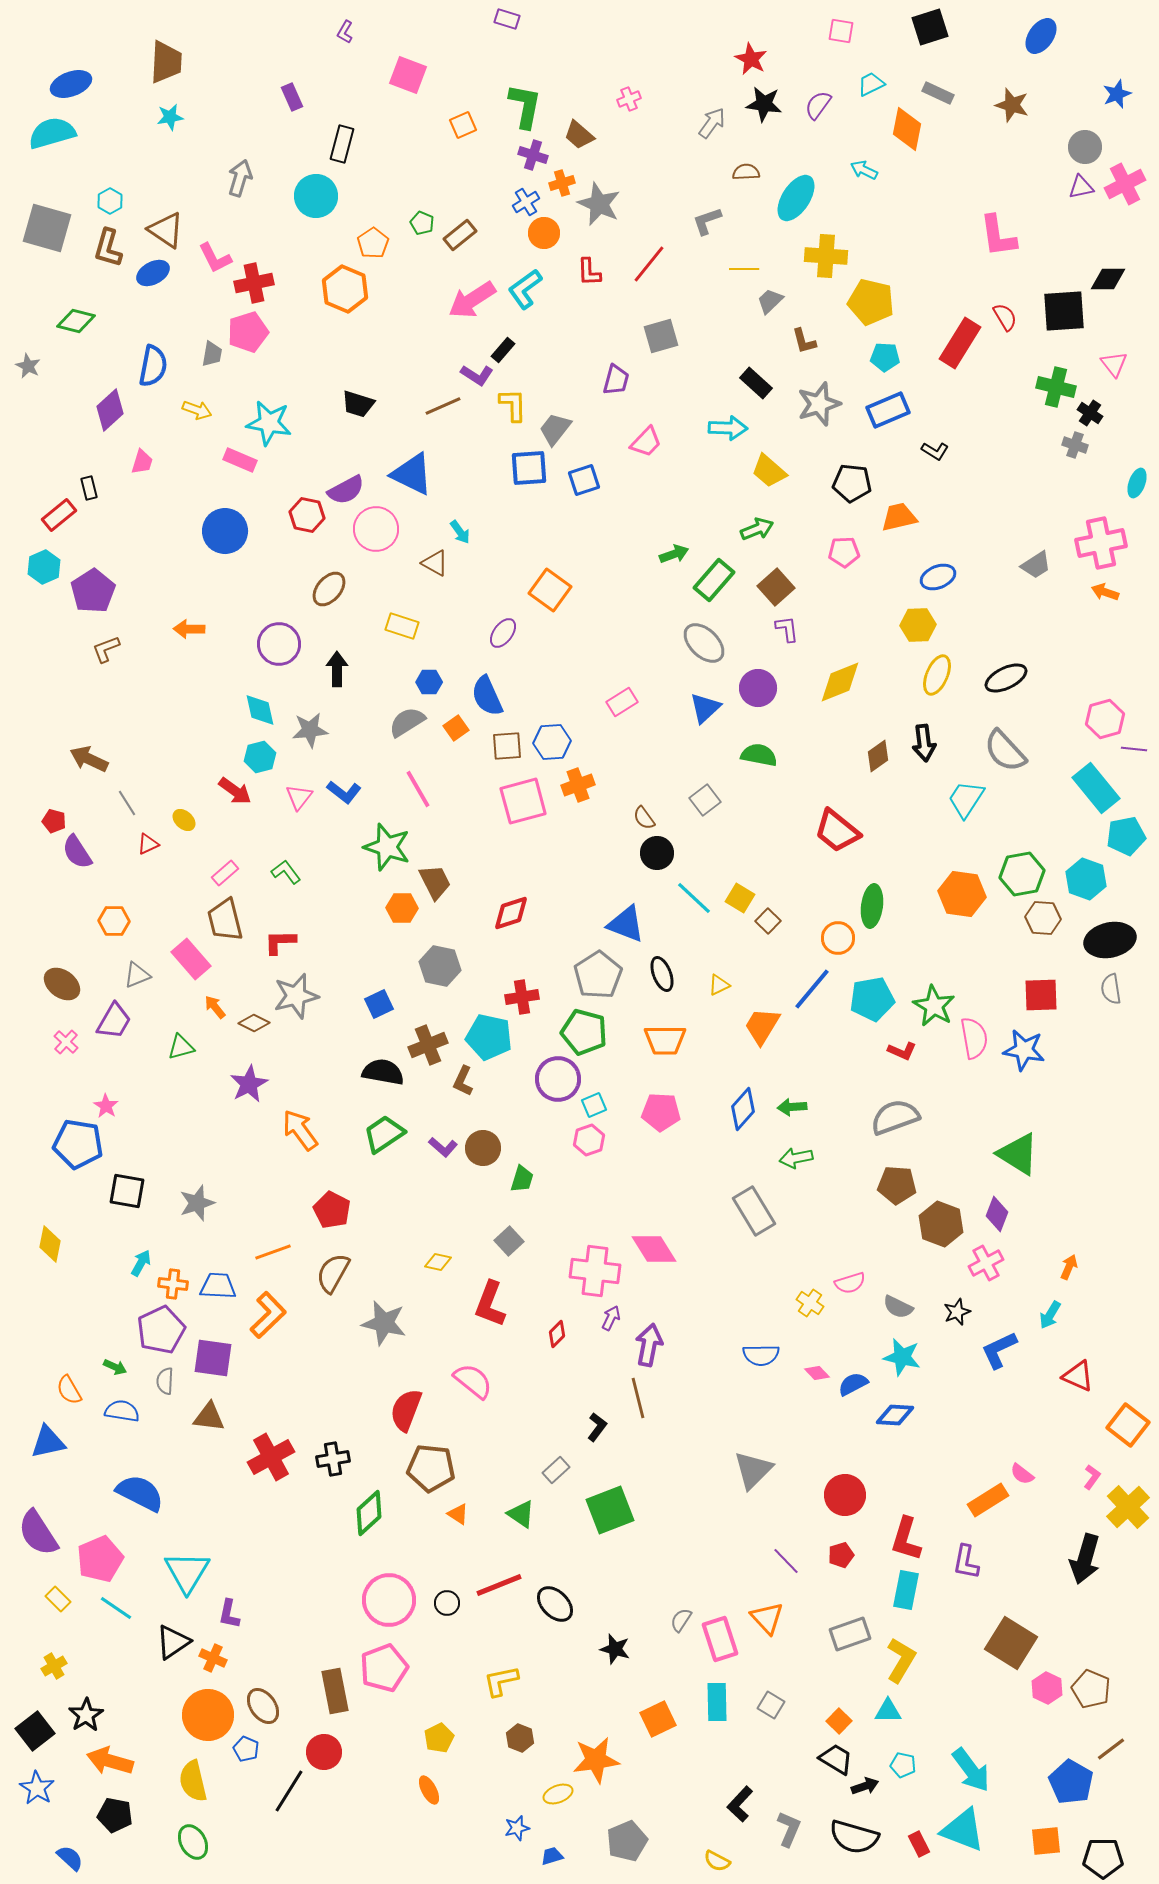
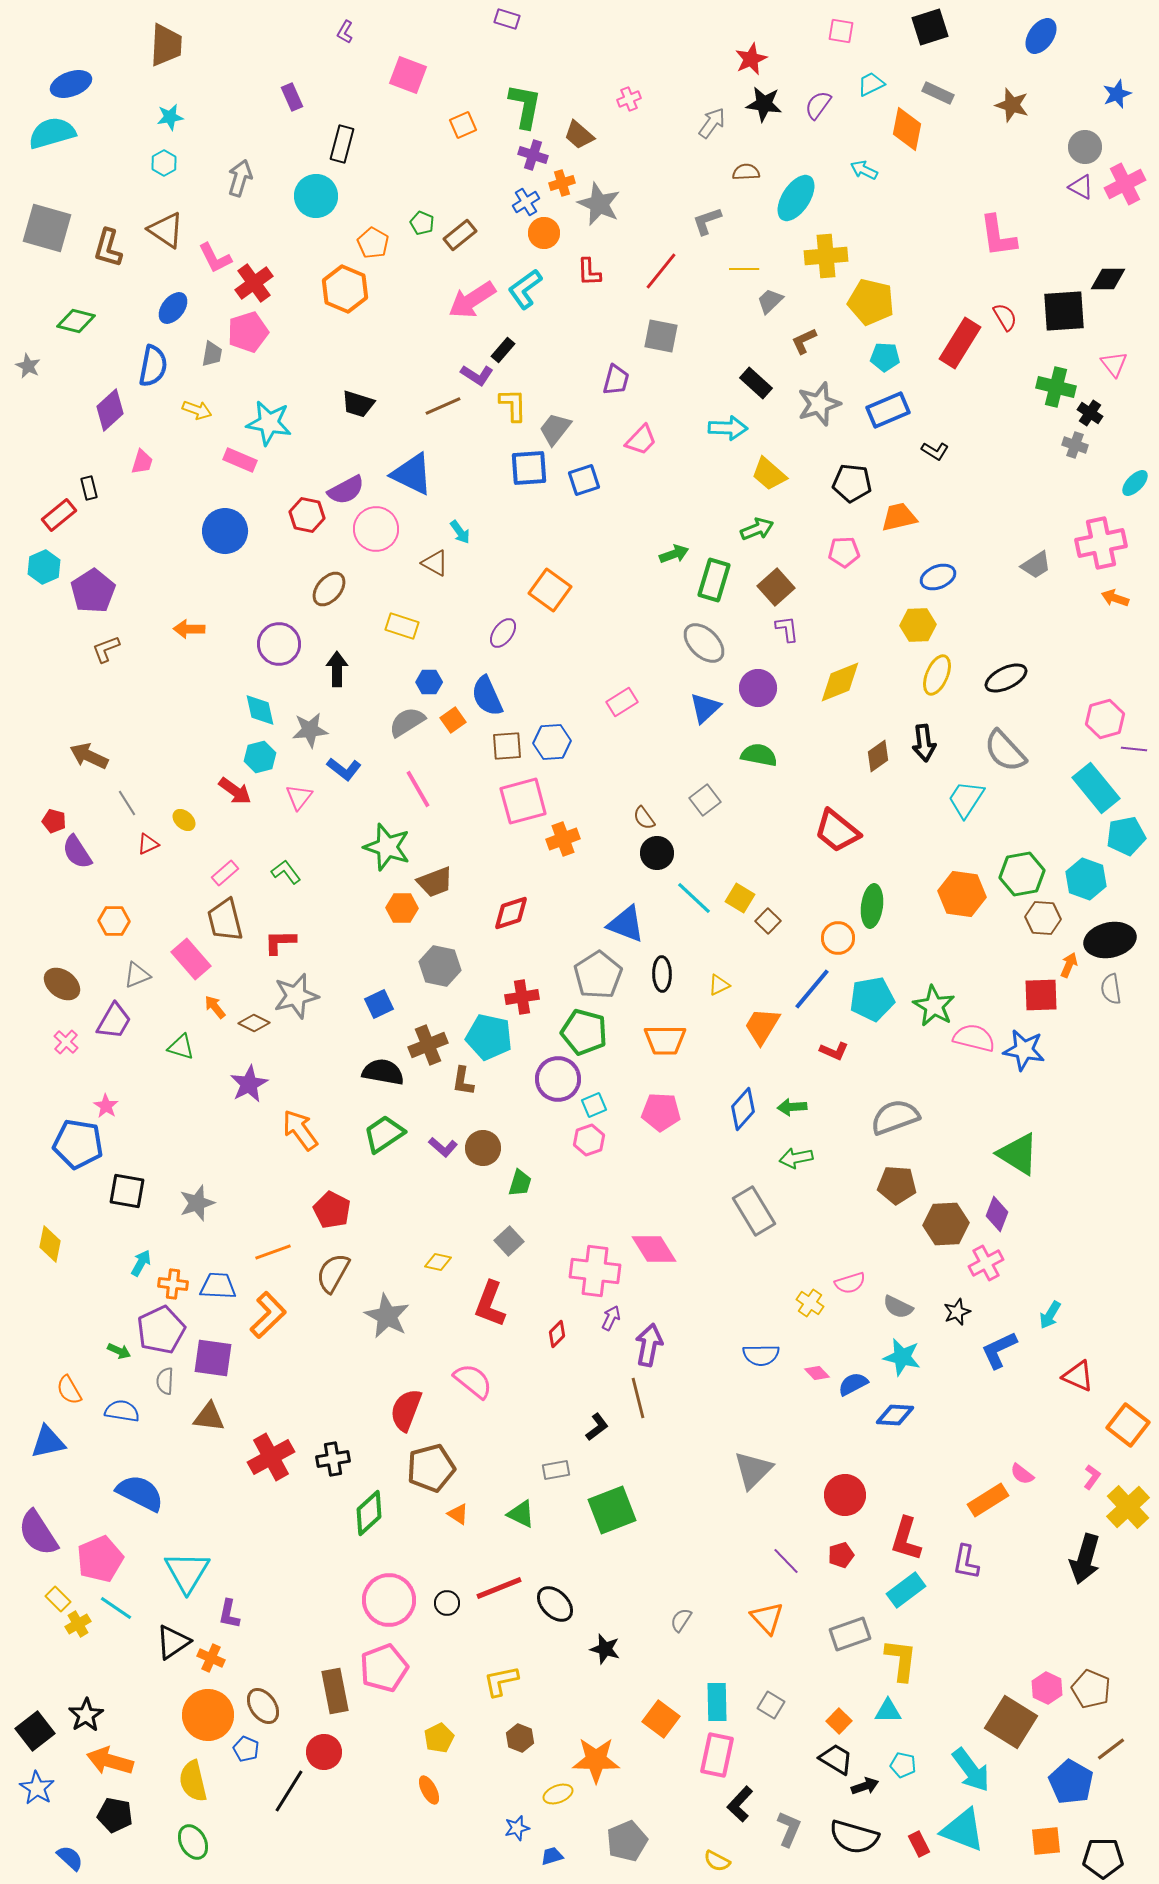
red star at (751, 59): rotated 20 degrees clockwise
brown trapezoid at (166, 62): moved 17 px up
purple triangle at (1081, 187): rotated 40 degrees clockwise
cyan hexagon at (110, 201): moved 54 px right, 38 px up
orange pentagon at (373, 243): rotated 8 degrees counterclockwise
yellow cross at (826, 256): rotated 9 degrees counterclockwise
red line at (649, 264): moved 12 px right, 7 px down
blue ellipse at (153, 273): moved 20 px right, 35 px down; rotated 24 degrees counterclockwise
red cross at (254, 283): rotated 24 degrees counterclockwise
gray square at (661, 336): rotated 27 degrees clockwise
brown L-shape at (804, 341): rotated 80 degrees clockwise
pink trapezoid at (646, 442): moved 5 px left, 2 px up
yellow trapezoid at (769, 471): moved 3 px down
cyan ellipse at (1137, 483): moved 2 px left; rotated 24 degrees clockwise
green rectangle at (714, 580): rotated 24 degrees counterclockwise
orange arrow at (1105, 592): moved 10 px right, 6 px down
orange square at (456, 728): moved 3 px left, 8 px up
brown arrow at (89, 759): moved 3 px up
orange cross at (578, 785): moved 15 px left, 54 px down
blue L-shape at (344, 792): moved 23 px up
brown trapezoid at (435, 882): rotated 96 degrees clockwise
black ellipse at (662, 974): rotated 20 degrees clockwise
pink semicircle at (974, 1038): rotated 66 degrees counterclockwise
green triangle at (181, 1047): rotated 32 degrees clockwise
red L-shape at (902, 1051): moved 68 px left
brown L-shape at (463, 1081): rotated 16 degrees counterclockwise
green trapezoid at (522, 1179): moved 2 px left, 4 px down
brown hexagon at (941, 1224): moved 5 px right; rotated 24 degrees counterclockwise
orange arrow at (1069, 1267): moved 302 px up
gray star at (384, 1323): moved 3 px right, 7 px up; rotated 15 degrees clockwise
green arrow at (115, 1367): moved 4 px right, 16 px up
black L-shape at (597, 1427): rotated 16 degrees clockwise
brown pentagon at (431, 1468): rotated 21 degrees counterclockwise
gray rectangle at (556, 1470): rotated 32 degrees clockwise
green square at (610, 1510): moved 2 px right
green triangle at (521, 1514): rotated 8 degrees counterclockwise
red line at (499, 1585): moved 3 px down
cyan rectangle at (906, 1590): rotated 42 degrees clockwise
pink rectangle at (720, 1639): moved 3 px left, 116 px down; rotated 30 degrees clockwise
brown square at (1011, 1643): moved 79 px down
black star at (615, 1649): moved 10 px left
orange cross at (213, 1658): moved 2 px left
yellow L-shape at (901, 1660): rotated 24 degrees counterclockwise
yellow cross at (54, 1666): moved 24 px right, 42 px up
orange square at (658, 1719): moved 3 px right; rotated 27 degrees counterclockwise
orange star at (596, 1760): rotated 9 degrees clockwise
